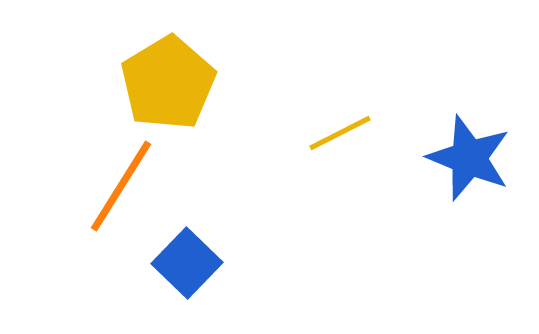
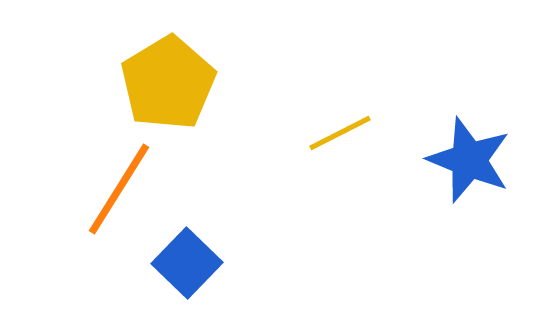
blue star: moved 2 px down
orange line: moved 2 px left, 3 px down
